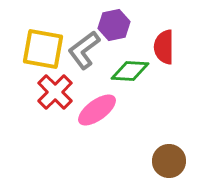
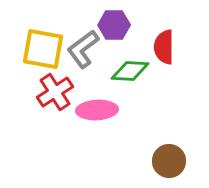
purple hexagon: rotated 12 degrees clockwise
gray L-shape: moved 1 px left, 1 px up
red cross: rotated 12 degrees clockwise
pink ellipse: rotated 33 degrees clockwise
